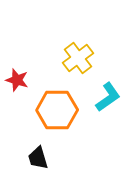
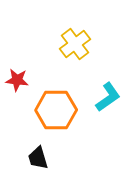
yellow cross: moved 3 px left, 14 px up
red star: rotated 10 degrees counterclockwise
orange hexagon: moved 1 px left
